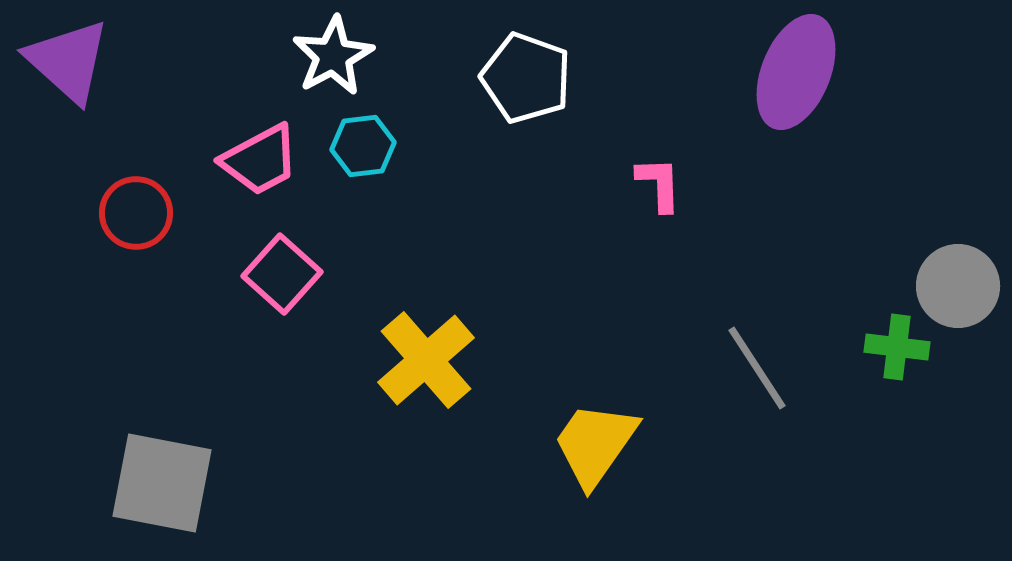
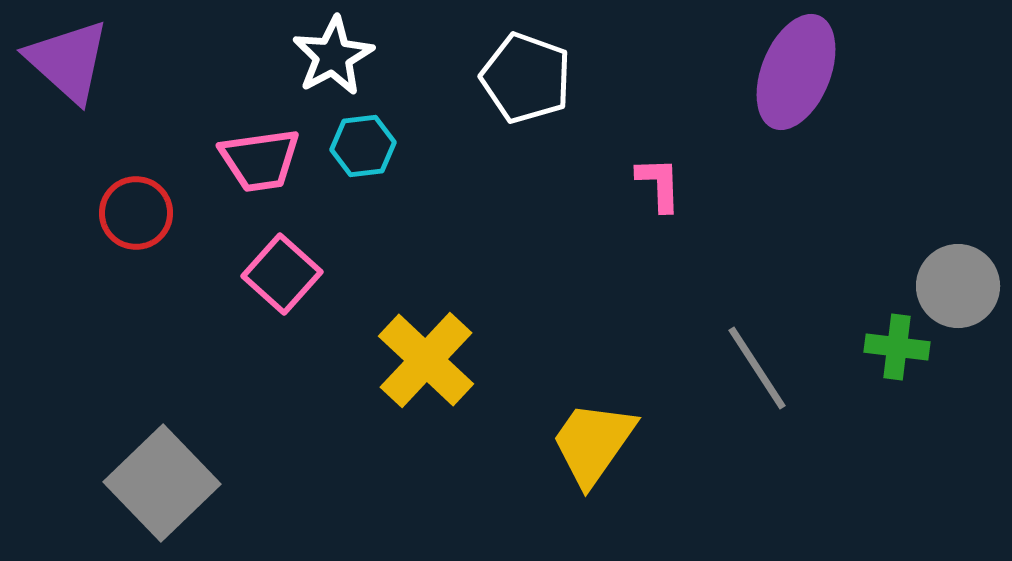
pink trapezoid: rotated 20 degrees clockwise
yellow cross: rotated 6 degrees counterclockwise
yellow trapezoid: moved 2 px left, 1 px up
gray square: rotated 35 degrees clockwise
